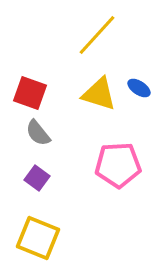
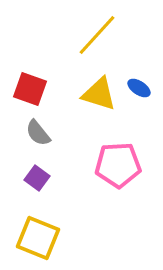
red square: moved 4 px up
